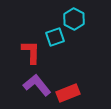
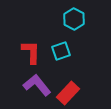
cyan square: moved 6 px right, 14 px down
red rectangle: rotated 25 degrees counterclockwise
